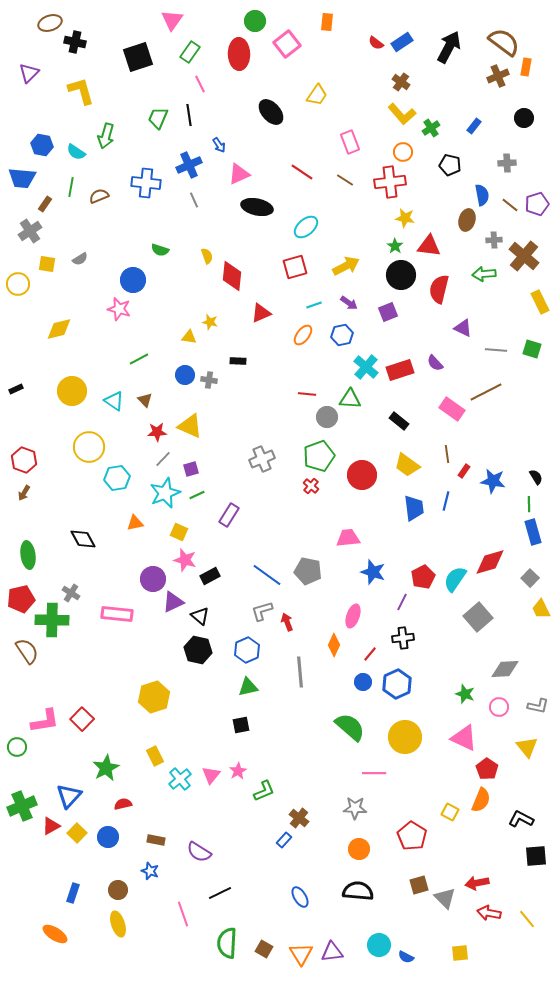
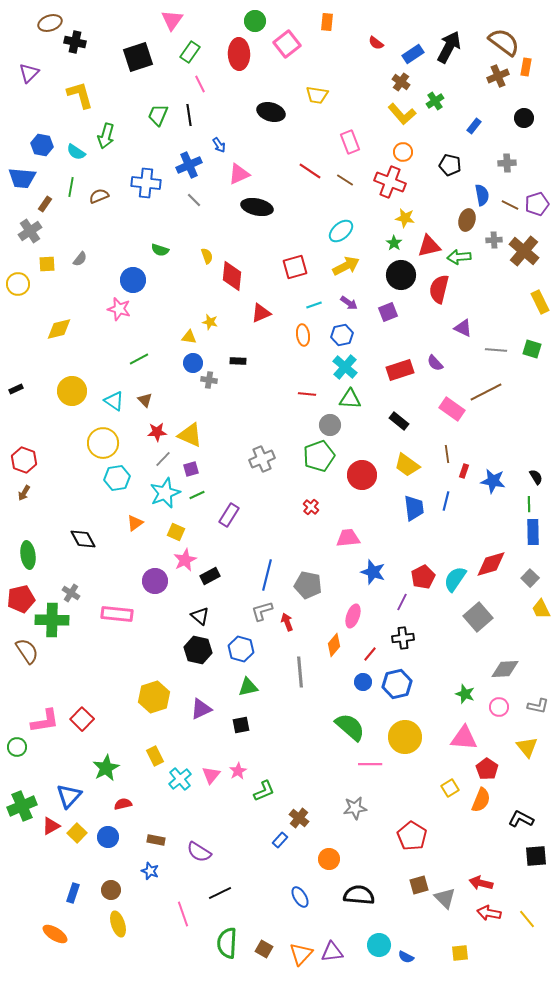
blue rectangle at (402, 42): moved 11 px right, 12 px down
yellow L-shape at (81, 91): moved 1 px left, 4 px down
yellow trapezoid at (317, 95): rotated 65 degrees clockwise
black ellipse at (271, 112): rotated 32 degrees counterclockwise
green trapezoid at (158, 118): moved 3 px up
green cross at (431, 128): moved 4 px right, 27 px up
red line at (302, 172): moved 8 px right, 1 px up
red cross at (390, 182): rotated 28 degrees clockwise
gray line at (194, 200): rotated 21 degrees counterclockwise
brown line at (510, 205): rotated 12 degrees counterclockwise
cyan ellipse at (306, 227): moved 35 px right, 4 px down
green star at (395, 246): moved 1 px left, 3 px up
red triangle at (429, 246): rotated 20 degrees counterclockwise
brown cross at (524, 256): moved 5 px up
gray semicircle at (80, 259): rotated 21 degrees counterclockwise
yellow square at (47, 264): rotated 12 degrees counterclockwise
green arrow at (484, 274): moved 25 px left, 17 px up
orange ellipse at (303, 335): rotated 45 degrees counterclockwise
cyan cross at (366, 367): moved 21 px left
blue circle at (185, 375): moved 8 px right, 12 px up
gray circle at (327, 417): moved 3 px right, 8 px down
yellow triangle at (190, 426): moved 9 px down
yellow circle at (89, 447): moved 14 px right, 4 px up
red rectangle at (464, 471): rotated 16 degrees counterclockwise
red cross at (311, 486): moved 21 px down
orange triangle at (135, 523): rotated 24 degrees counterclockwise
yellow square at (179, 532): moved 3 px left
blue rectangle at (533, 532): rotated 15 degrees clockwise
pink star at (185, 560): rotated 30 degrees clockwise
red diamond at (490, 562): moved 1 px right, 2 px down
gray pentagon at (308, 571): moved 14 px down
blue line at (267, 575): rotated 68 degrees clockwise
purple circle at (153, 579): moved 2 px right, 2 px down
purple triangle at (173, 602): moved 28 px right, 107 px down
orange diamond at (334, 645): rotated 15 degrees clockwise
blue hexagon at (247, 650): moved 6 px left, 1 px up; rotated 20 degrees counterclockwise
blue hexagon at (397, 684): rotated 12 degrees clockwise
pink triangle at (464, 738): rotated 20 degrees counterclockwise
pink line at (374, 773): moved 4 px left, 9 px up
gray star at (355, 808): rotated 10 degrees counterclockwise
yellow square at (450, 812): moved 24 px up; rotated 30 degrees clockwise
blue rectangle at (284, 840): moved 4 px left
orange circle at (359, 849): moved 30 px left, 10 px down
red arrow at (477, 883): moved 4 px right; rotated 25 degrees clockwise
brown circle at (118, 890): moved 7 px left
black semicircle at (358, 891): moved 1 px right, 4 px down
orange triangle at (301, 954): rotated 15 degrees clockwise
